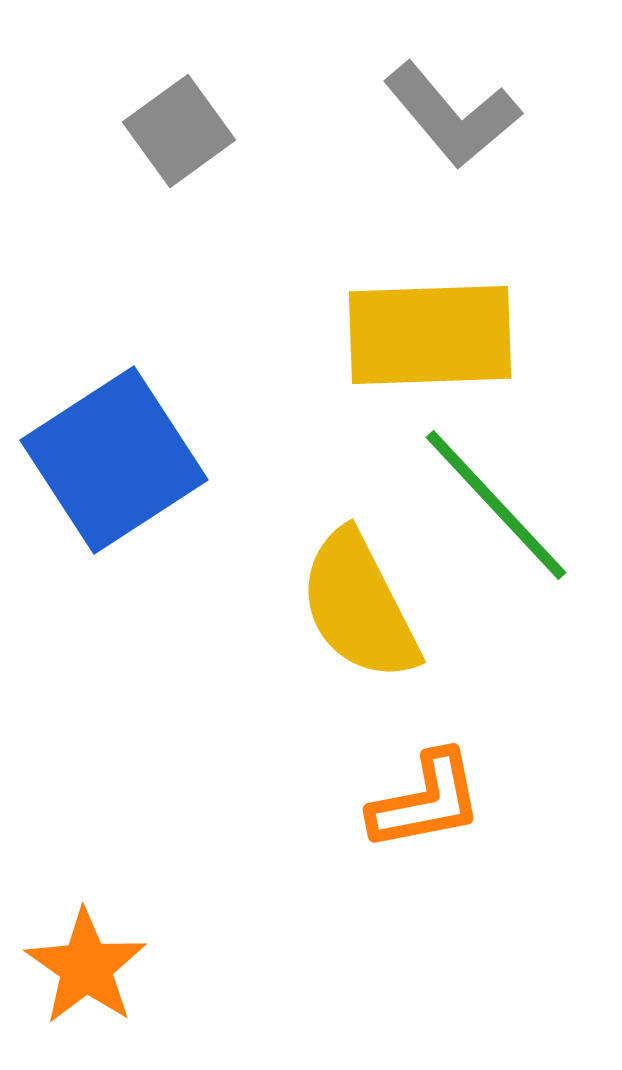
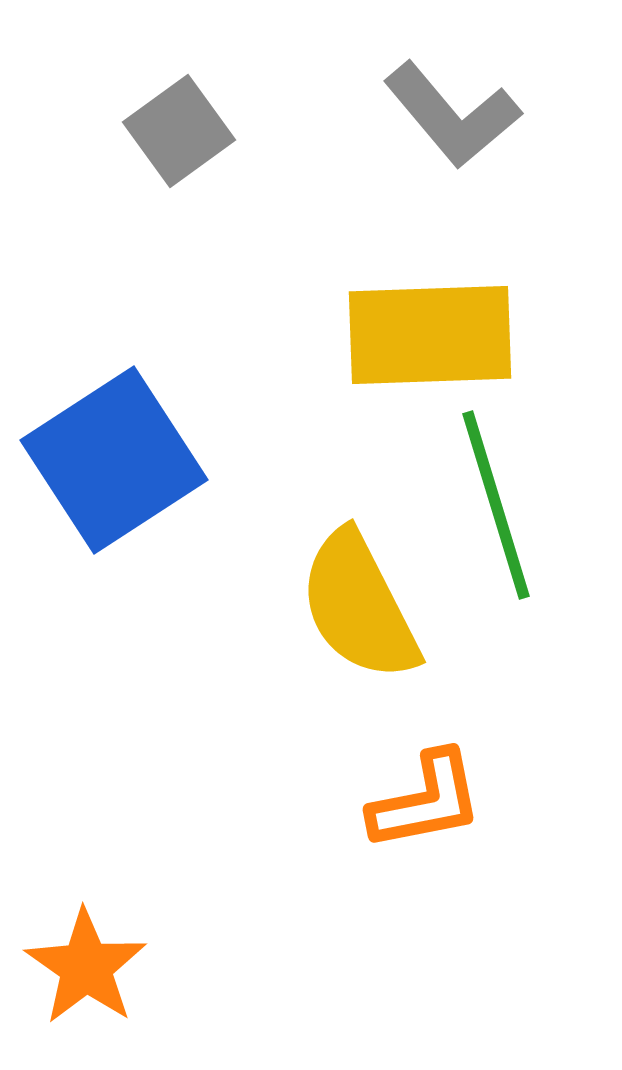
green line: rotated 26 degrees clockwise
